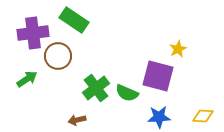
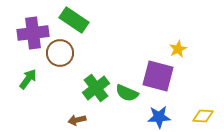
brown circle: moved 2 px right, 3 px up
green arrow: moved 1 px right; rotated 20 degrees counterclockwise
